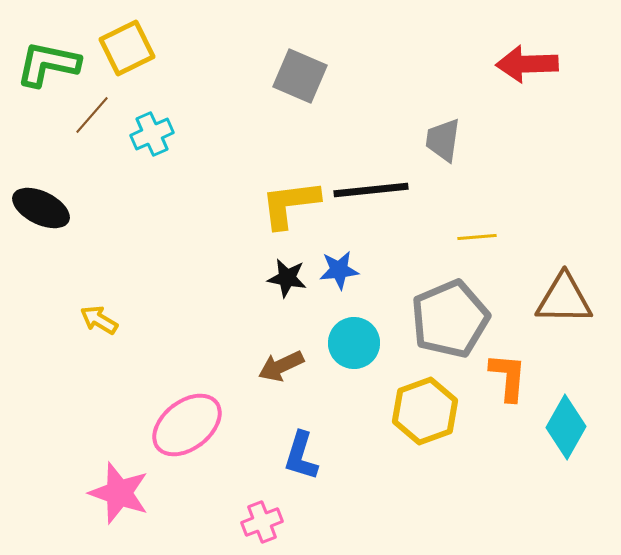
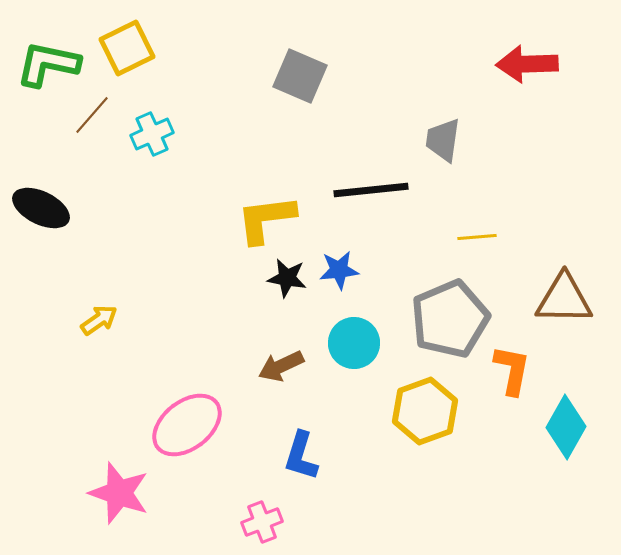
yellow L-shape: moved 24 px left, 15 px down
yellow arrow: rotated 114 degrees clockwise
orange L-shape: moved 4 px right, 7 px up; rotated 6 degrees clockwise
